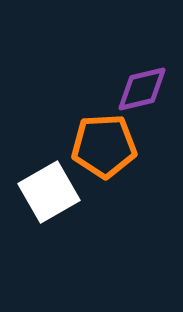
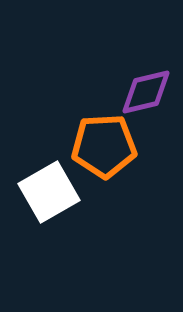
purple diamond: moved 4 px right, 3 px down
